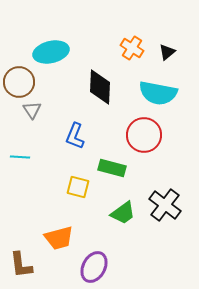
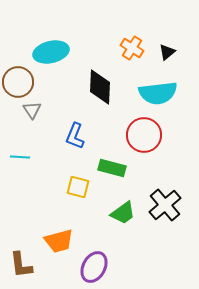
brown circle: moved 1 px left
cyan semicircle: rotated 18 degrees counterclockwise
black cross: rotated 12 degrees clockwise
orange trapezoid: moved 3 px down
